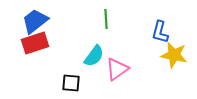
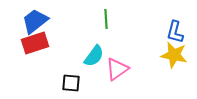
blue L-shape: moved 15 px right
